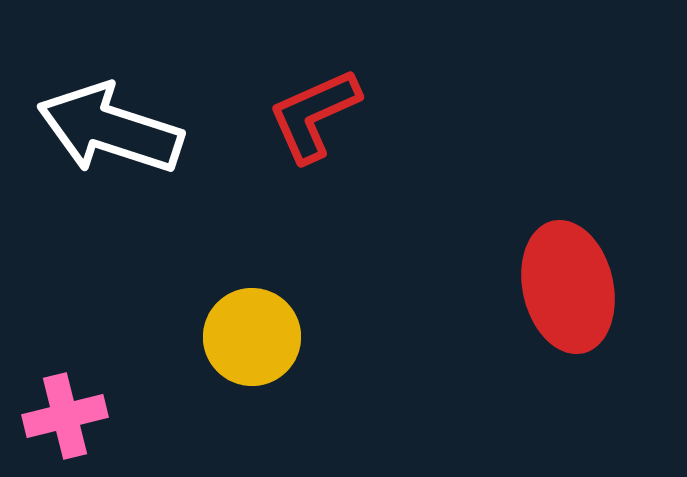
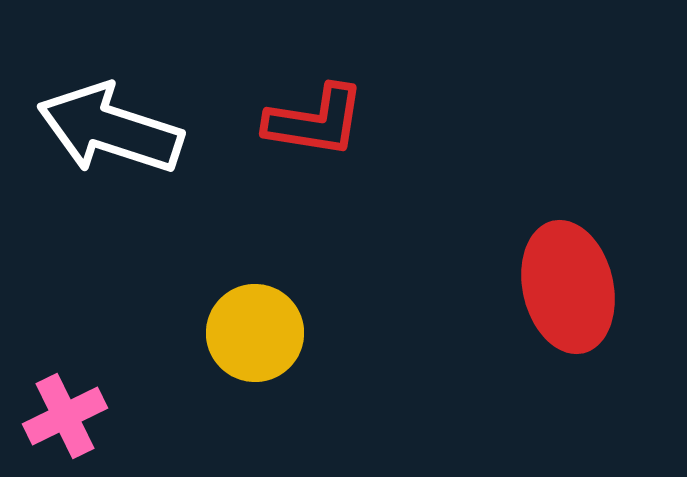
red L-shape: moved 1 px right, 6 px down; rotated 147 degrees counterclockwise
yellow circle: moved 3 px right, 4 px up
pink cross: rotated 12 degrees counterclockwise
